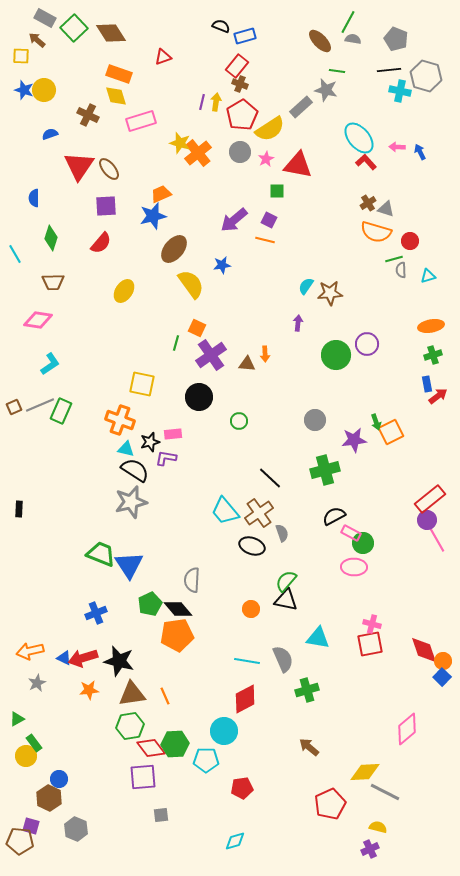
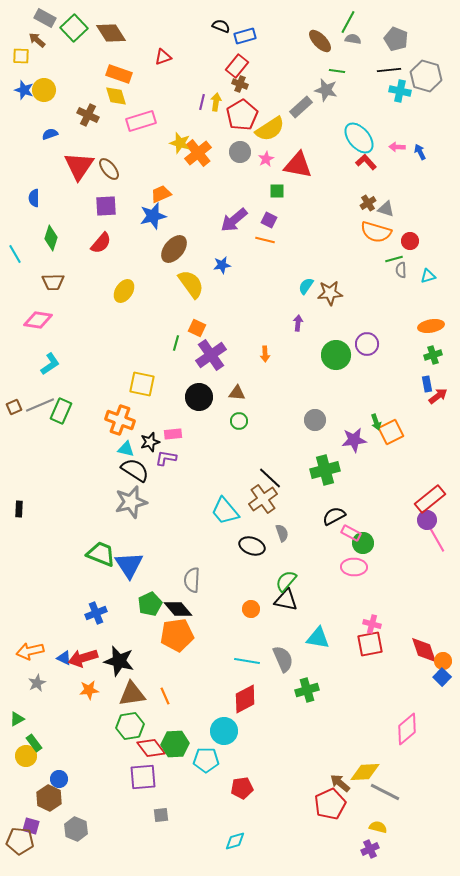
brown triangle at (247, 364): moved 10 px left, 29 px down
brown cross at (259, 513): moved 4 px right, 14 px up
brown arrow at (309, 747): moved 31 px right, 36 px down
